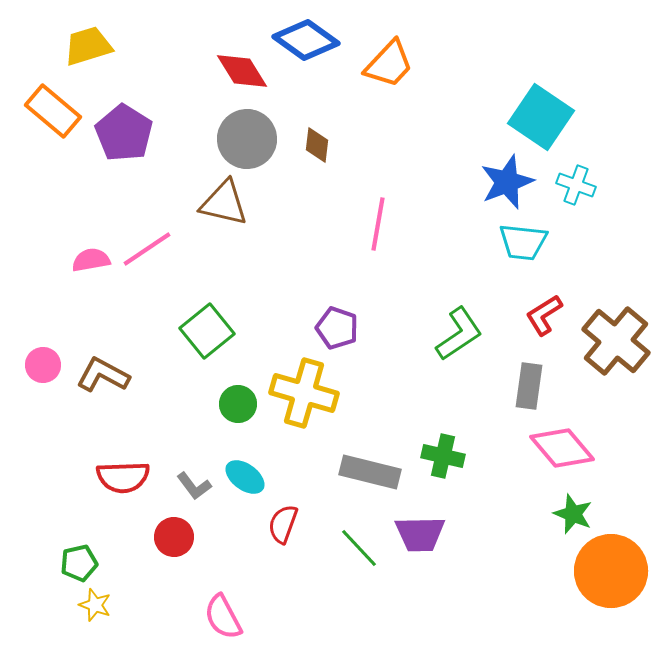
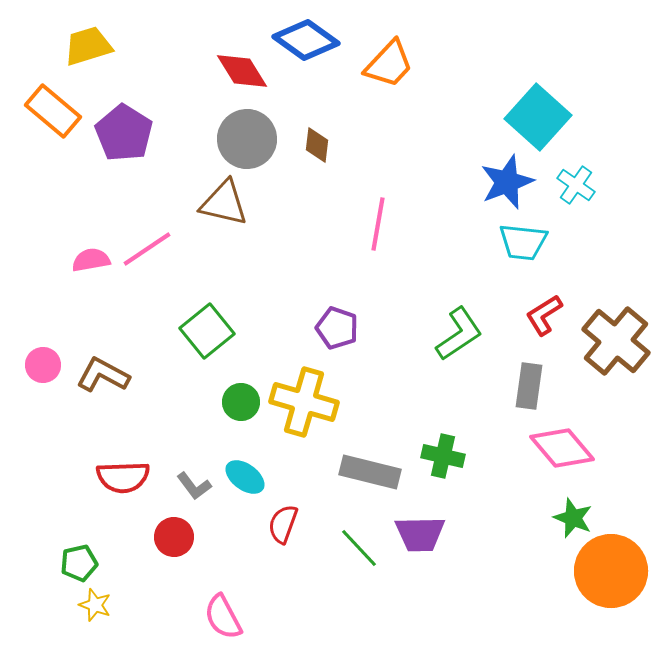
cyan square at (541, 117): moved 3 px left; rotated 8 degrees clockwise
cyan cross at (576, 185): rotated 15 degrees clockwise
yellow cross at (304, 393): moved 9 px down
green circle at (238, 404): moved 3 px right, 2 px up
green star at (573, 514): moved 4 px down
